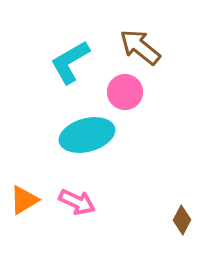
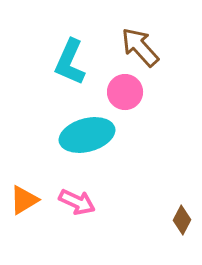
brown arrow: rotated 9 degrees clockwise
cyan L-shape: rotated 36 degrees counterclockwise
